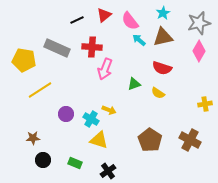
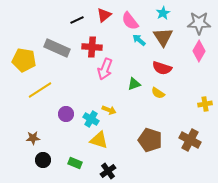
gray star: rotated 15 degrees clockwise
brown triangle: rotated 50 degrees counterclockwise
brown pentagon: rotated 15 degrees counterclockwise
